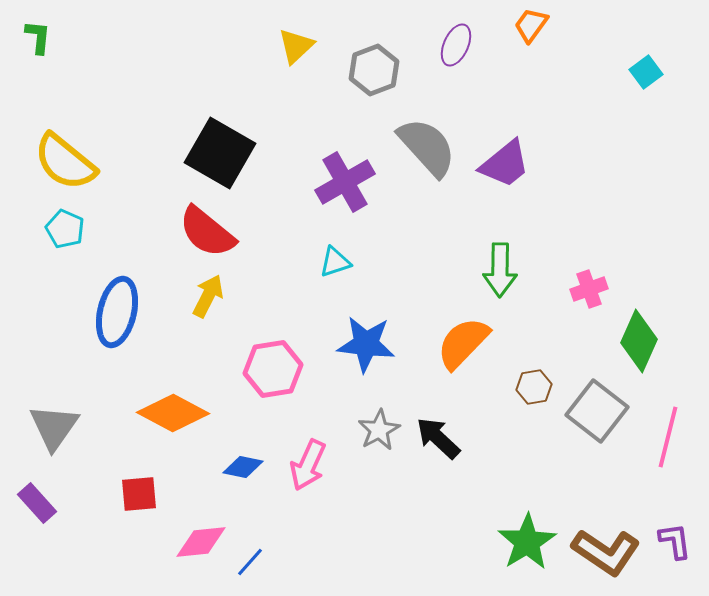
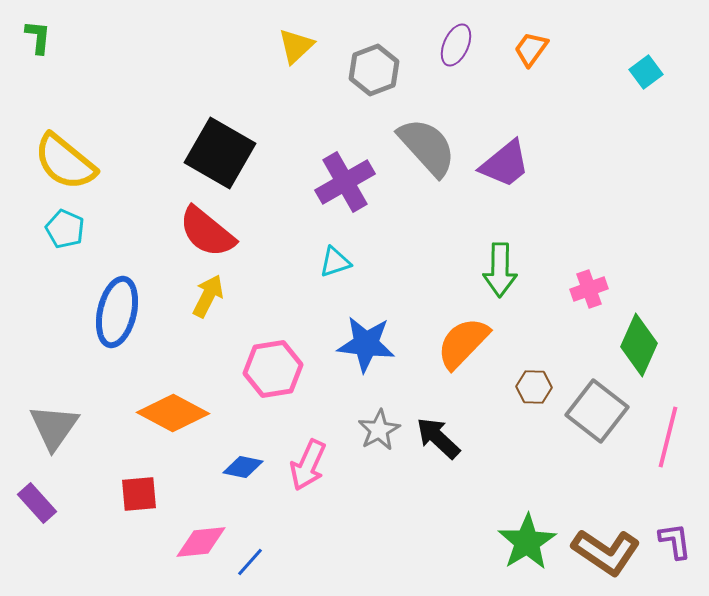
orange trapezoid: moved 24 px down
green diamond: moved 4 px down
brown hexagon: rotated 12 degrees clockwise
